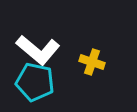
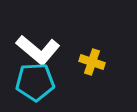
cyan pentagon: rotated 15 degrees counterclockwise
